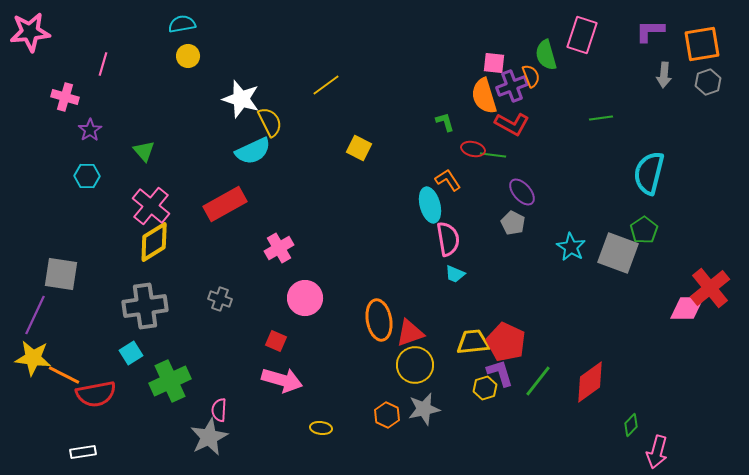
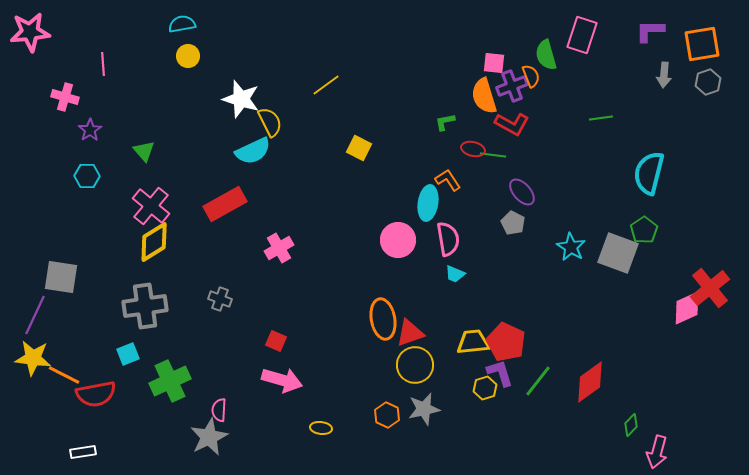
pink line at (103, 64): rotated 20 degrees counterclockwise
green L-shape at (445, 122): rotated 85 degrees counterclockwise
cyan ellipse at (430, 205): moved 2 px left, 2 px up; rotated 24 degrees clockwise
gray square at (61, 274): moved 3 px down
pink circle at (305, 298): moved 93 px right, 58 px up
pink diamond at (687, 308): rotated 24 degrees counterclockwise
orange ellipse at (379, 320): moved 4 px right, 1 px up
cyan square at (131, 353): moved 3 px left, 1 px down; rotated 10 degrees clockwise
